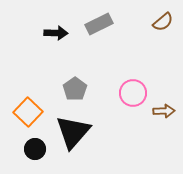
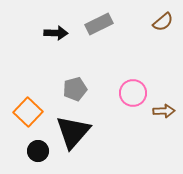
gray pentagon: rotated 20 degrees clockwise
black circle: moved 3 px right, 2 px down
